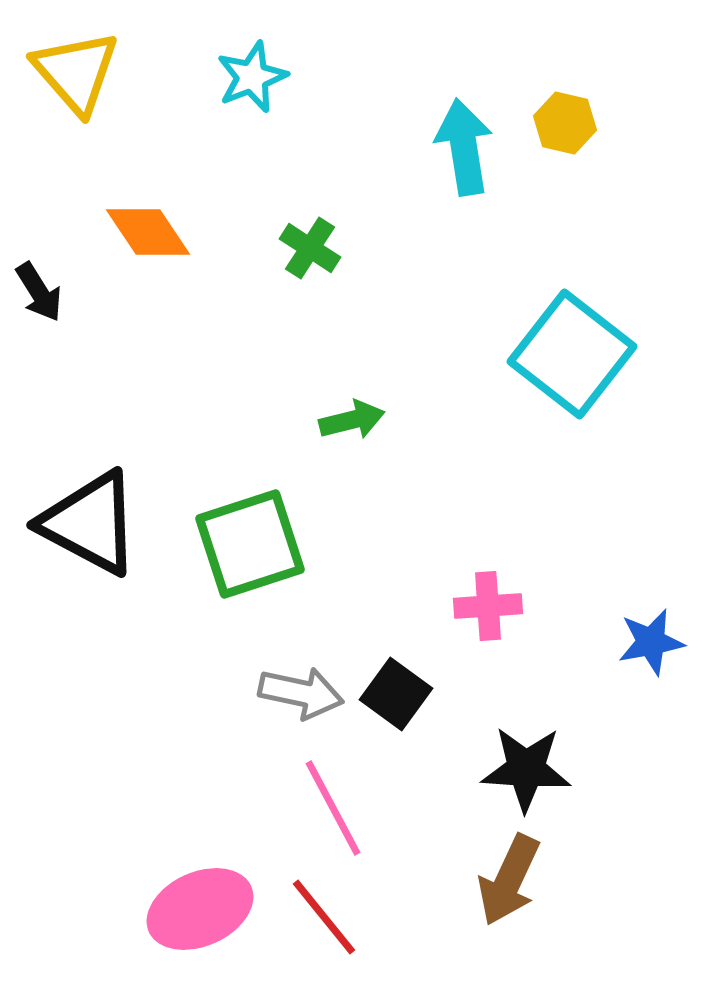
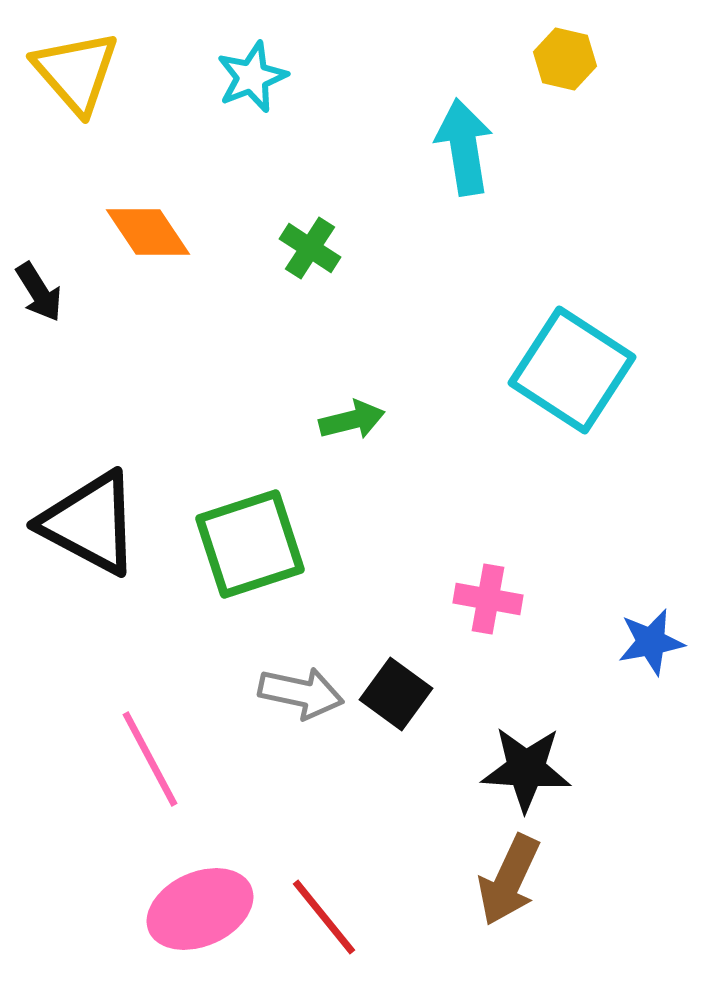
yellow hexagon: moved 64 px up
cyan square: moved 16 px down; rotated 5 degrees counterclockwise
pink cross: moved 7 px up; rotated 14 degrees clockwise
pink line: moved 183 px left, 49 px up
